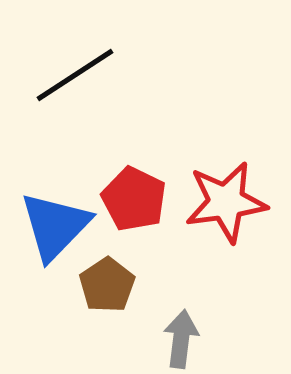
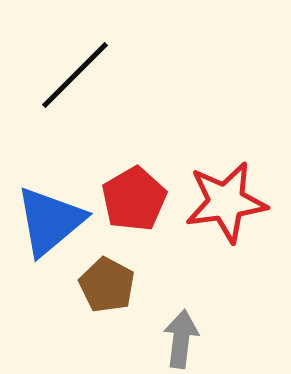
black line: rotated 12 degrees counterclockwise
red pentagon: rotated 16 degrees clockwise
blue triangle: moved 5 px left, 5 px up; rotated 6 degrees clockwise
brown pentagon: rotated 10 degrees counterclockwise
